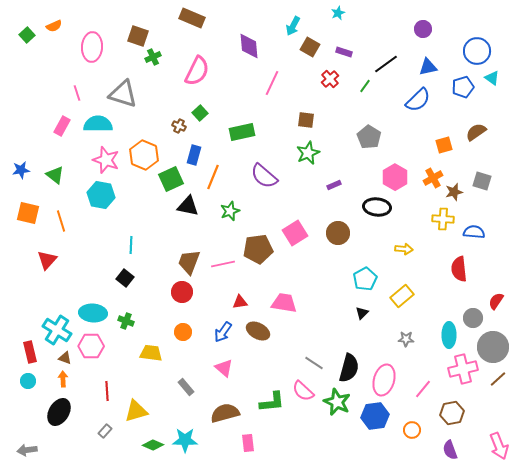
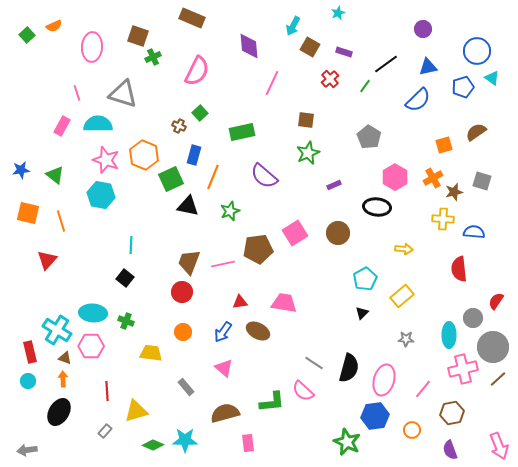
green star at (337, 402): moved 10 px right, 40 px down
